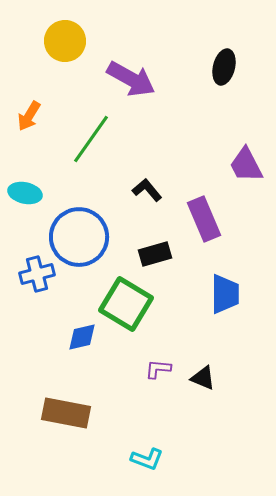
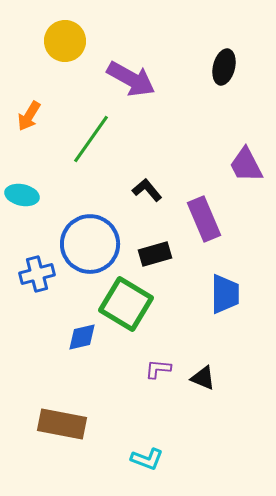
cyan ellipse: moved 3 px left, 2 px down
blue circle: moved 11 px right, 7 px down
brown rectangle: moved 4 px left, 11 px down
